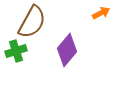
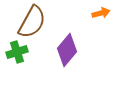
orange arrow: rotated 12 degrees clockwise
green cross: moved 1 px right, 1 px down
